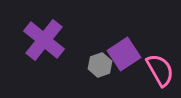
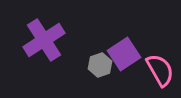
purple cross: rotated 18 degrees clockwise
